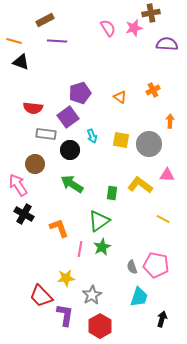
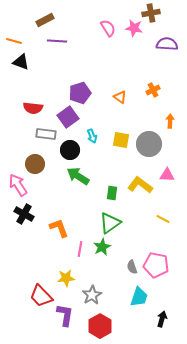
pink star: rotated 24 degrees clockwise
green arrow: moved 6 px right, 8 px up
green triangle: moved 11 px right, 2 px down
